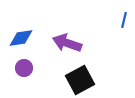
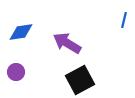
blue diamond: moved 6 px up
purple arrow: rotated 12 degrees clockwise
purple circle: moved 8 px left, 4 px down
